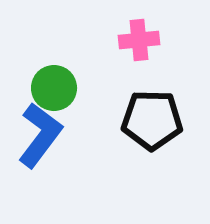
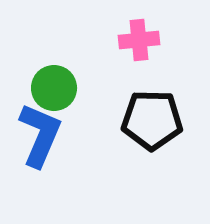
blue L-shape: rotated 14 degrees counterclockwise
